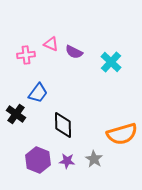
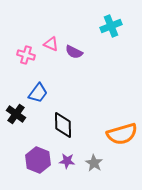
pink cross: rotated 24 degrees clockwise
cyan cross: moved 36 px up; rotated 25 degrees clockwise
gray star: moved 4 px down
